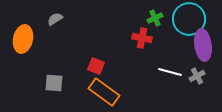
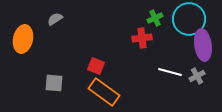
red cross: rotated 18 degrees counterclockwise
